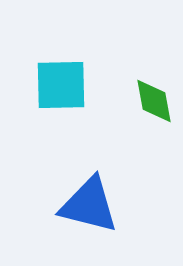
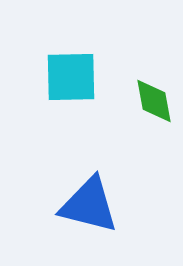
cyan square: moved 10 px right, 8 px up
